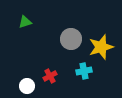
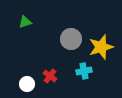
red cross: rotated 24 degrees counterclockwise
white circle: moved 2 px up
